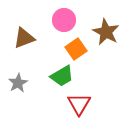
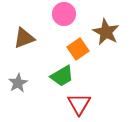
pink circle: moved 6 px up
orange square: moved 2 px right
